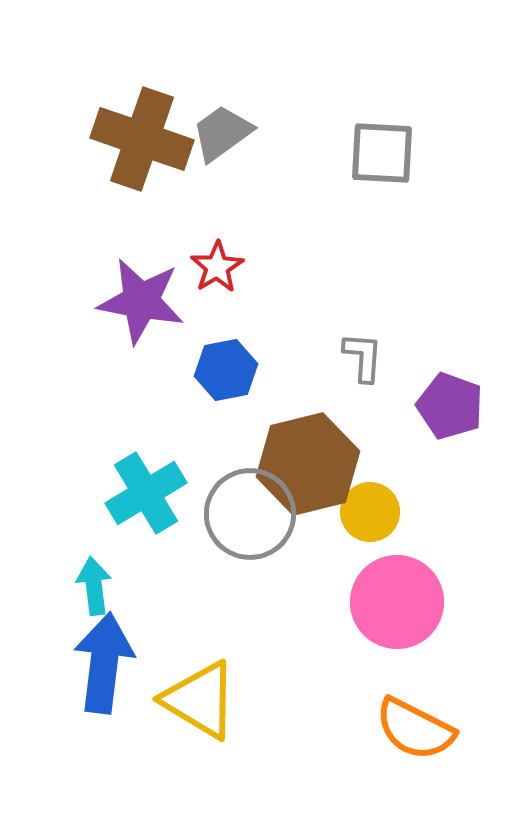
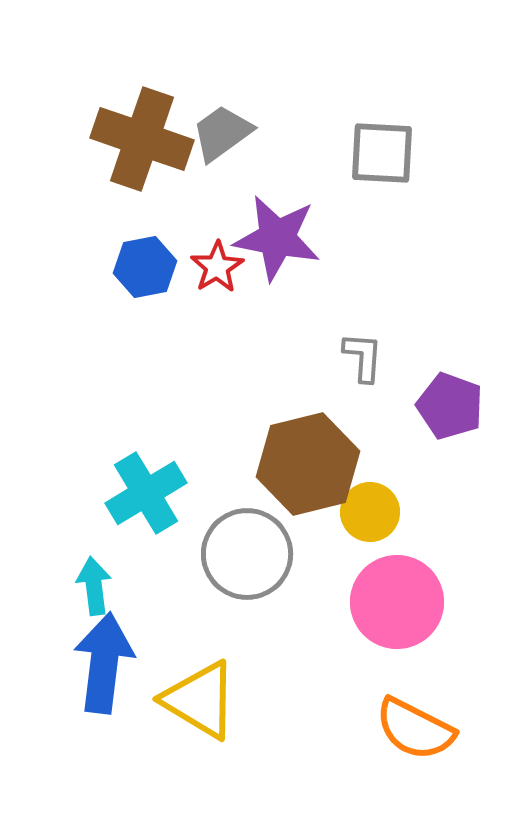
purple star: moved 136 px right, 63 px up
blue hexagon: moved 81 px left, 103 px up
gray circle: moved 3 px left, 40 px down
